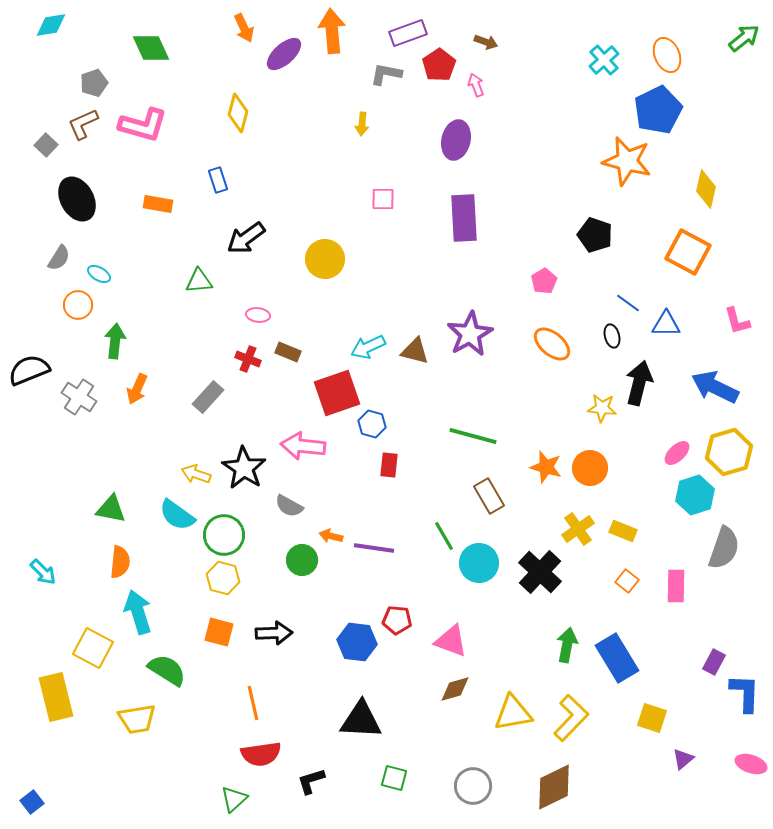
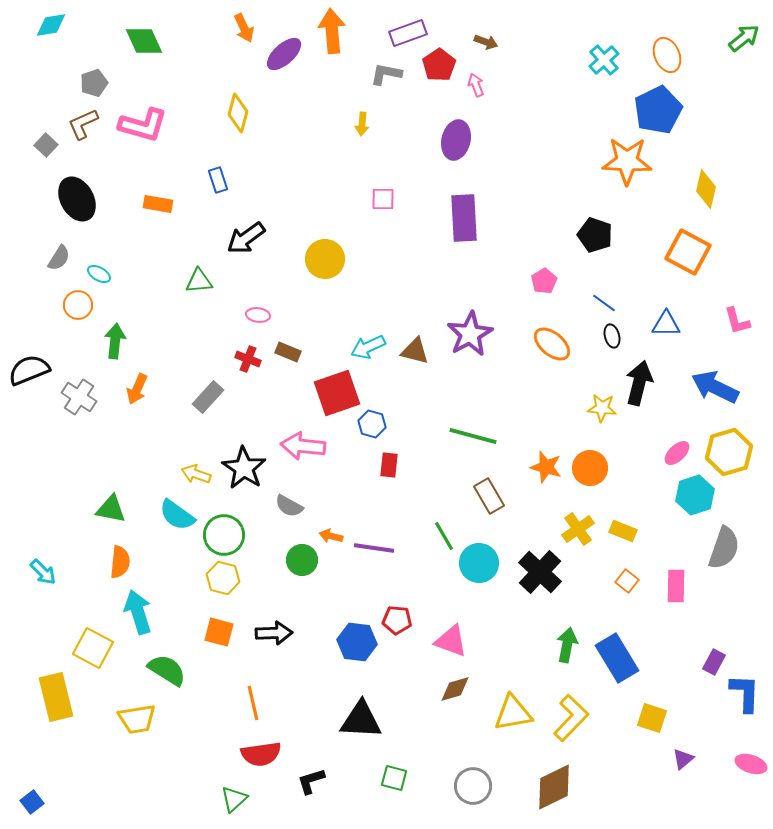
green diamond at (151, 48): moved 7 px left, 7 px up
orange star at (627, 161): rotated 12 degrees counterclockwise
blue line at (628, 303): moved 24 px left
